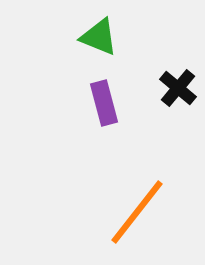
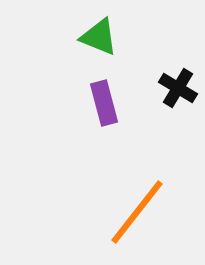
black cross: rotated 9 degrees counterclockwise
